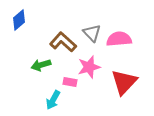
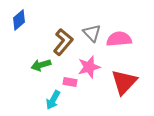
brown L-shape: rotated 88 degrees clockwise
